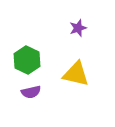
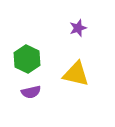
green hexagon: moved 1 px up
